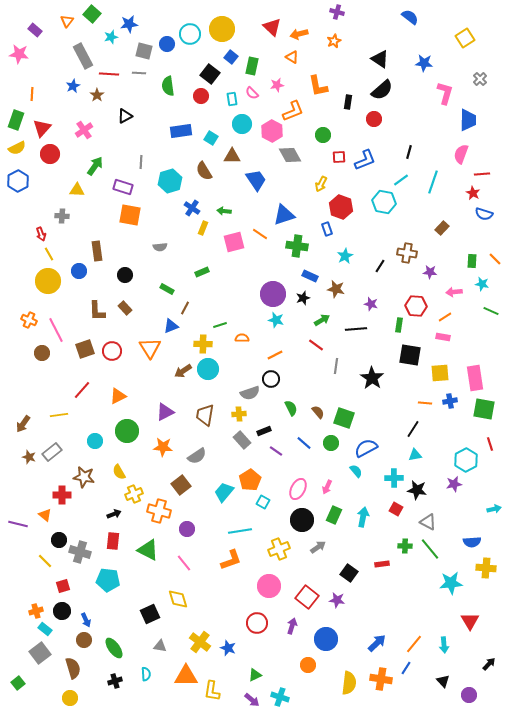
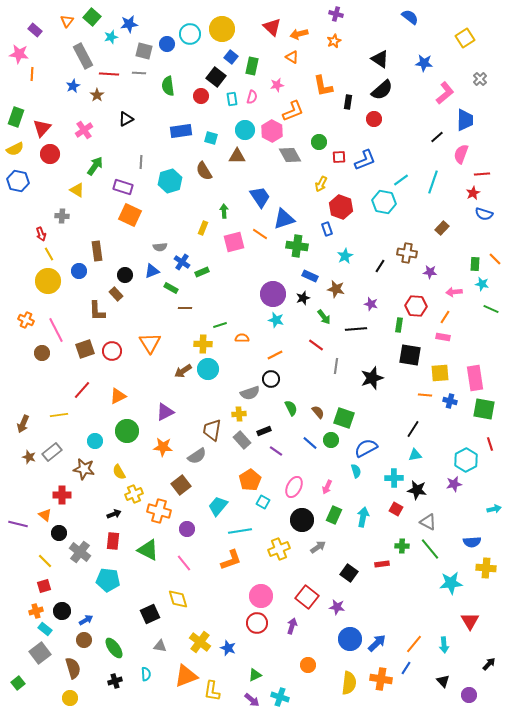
purple cross at (337, 12): moved 1 px left, 2 px down
green square at (92, 14): moved 3 px down
black square at (210, 74): moved 6 px right, 3 px down
orange L-shape at (318, 86): moved 5 px right
pink semicircle at (252, 93): moved 4 px down; rotated 120 degrees counterclockwise
pink L-shape at (445, 93): rotated 35 degrees clockwise
orange line at (32, 94): moved 20 px up
black triangle at (125, 116): moved 1 px right, 3 px down
green rectangle at (16, 120): moved 3 px up
blue trapezoid at (468, 120): moved 3 px left
cyan circle at (242, 124): moved 3 px right, 6 px down
green circle at (323, 135): moved 4 px left, 7 px down
cyan square at (211, 138): rotated 16 degrees counterclockwise
yellow semicircle at (17, 148): moved 2 px left, 1 px down
black line at (409, 152): moved 28 px right, 15 px up; rotated 32 degrees clockwise
brown triangle at (232, 156): moved 5 px right
blue trapezoid at (256, 180): moved 4 px right, 17 px down
blue hexagon at (18, 181): rotated 20 degrees counterclockwise
yellow triangle at (77, 190): rotated 28 degrees clockwise
red star at (473, 193): rotated 16 degrees clockwise
blue cross at (192, 208): moved 10 px left, 54 px down
green arrow at (224, 211): rotated 80 degrees clockwise
orange square at (130, 215): rotated 15 degrees clockwise
blue triangle at (284, 215): moved 4 px down
green rectangle at (472, 261): moved 3 px right, 3 px down
green rectangle at (167, 289): moved 4 px right, 1 px up
brown rectangle at (125, 308): moved 9 px left, 14 px up
brown line at (185, 308): rotated 64 degrees clockwise
green line at (491, 311): moved 2 px up
orange line at (445, 317): rotated 24 degrees counterclockwise
orange cross at (29, 320): moved 3 px left
green arrow at (322, 320): moved 2 px right, 3 px up; rotated 84 degrees clockwise
blue triangle at (171, 326): moved 19 px left, 55 px up
orange triangle at (150, 348): moved 5 px up
black star at (372, 378): rotated 20 degrees clockwise
blue cross at (450, 401): rotated 24 degrees clockwise
orange line at (425, 403): moved 8 px up
brown trapezoid at (205, 415): moved 7 px right, 15 px down
brown arrow at (23, 424): rotated 12 degrees counterclockwise
blue line at (304, 443): moved 6 px right
green circle at (331, 443): moved 3 px up
cyan semicircle at (356, 471): rotated 24 degrees clockwise
brown star at (84, 477): moved 8 px up
pink ellipse at (298, 489): moved 4 px left, 2 px up
cyan trapezoid at (224, 492): moved 6 px left, 14 px down
black circle at (59, 540): moved 7 px up
green cross at (405, 546): moved 3 px left
gray cross at (80, 552): rotated 20 degrees clockwise
red square at (63, 586): moved 19 px left
pink circle at (269, 586): moved 8 px left, 10 px down
purple star at (337, 600): moved 7 px down
blue arrow at (86, 620): rotated 96 degrees counterclockwise
blue circle at (326, 639): moved 24 px right
orange triangle at (186, 676): rotated 20 degrees counterclockwise
